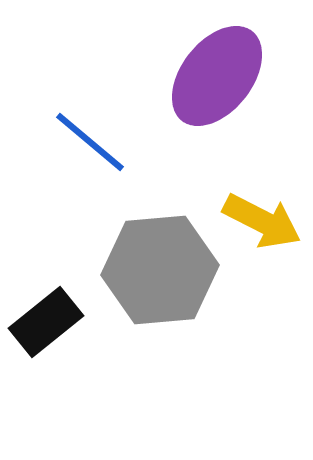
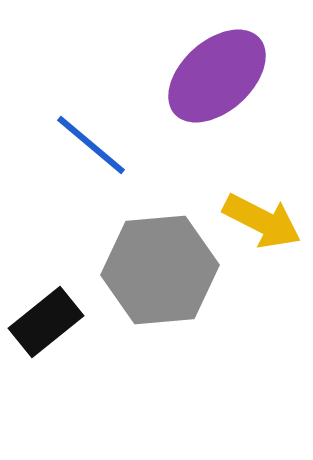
purple ellipse: rotated 10 degrees clockwise
blue line: moved 1 px right, 3 px down
